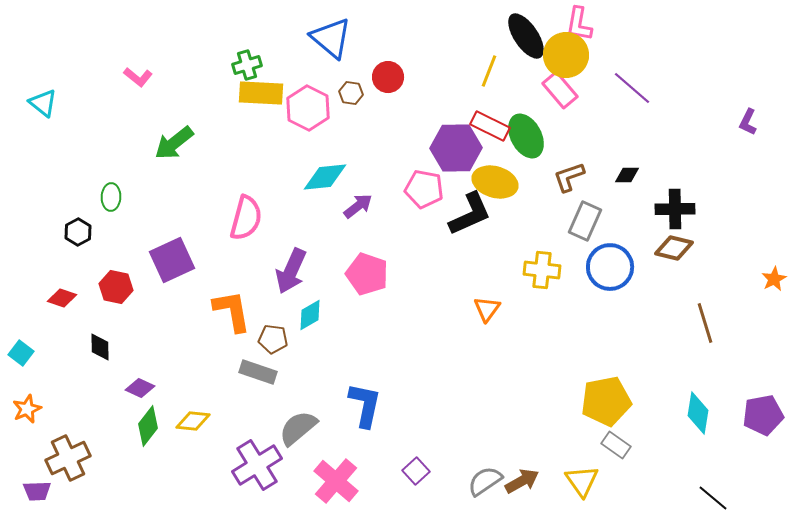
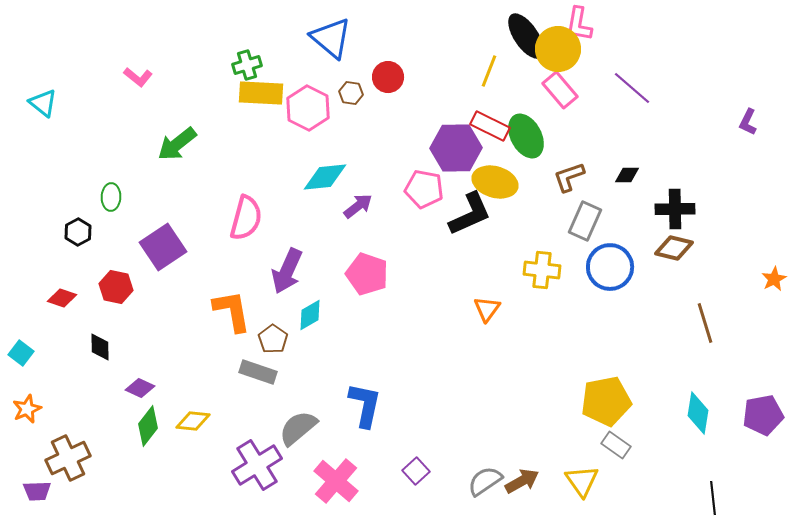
yellow circle at (566, 55): moved 8 px left, 6 px up
green arrow at (174, 143): moved 3 px right, 1 px down
purple square at (172, 260): moved 9 px left, 13 px up; rotated 9 degrees counterclockwise
purple arrow at (291, 271): moved 4 px left
brown pentagon at (273, 339): rotated 28 degrees clockwise
black line at (713, 498): rotated 44 degrees clockwise
